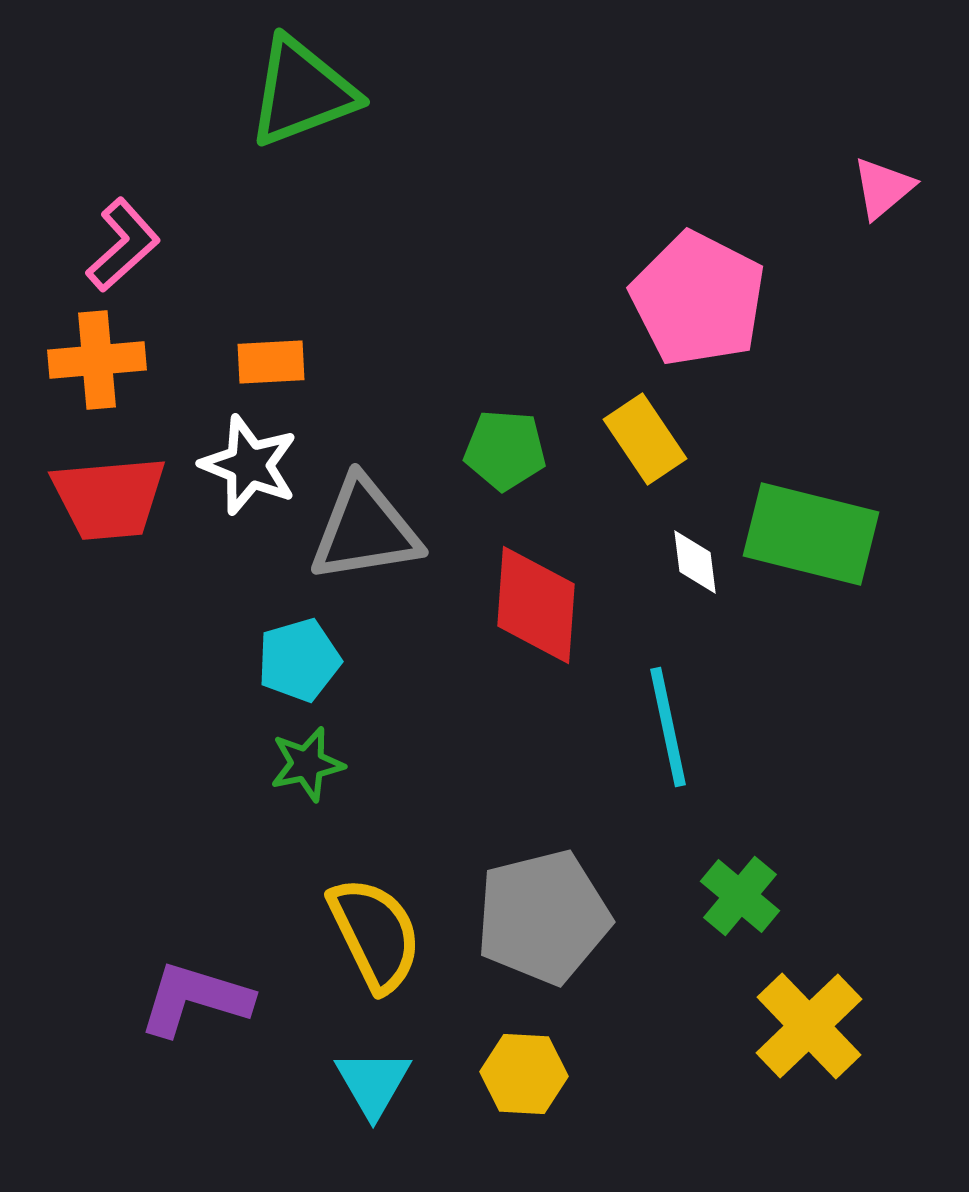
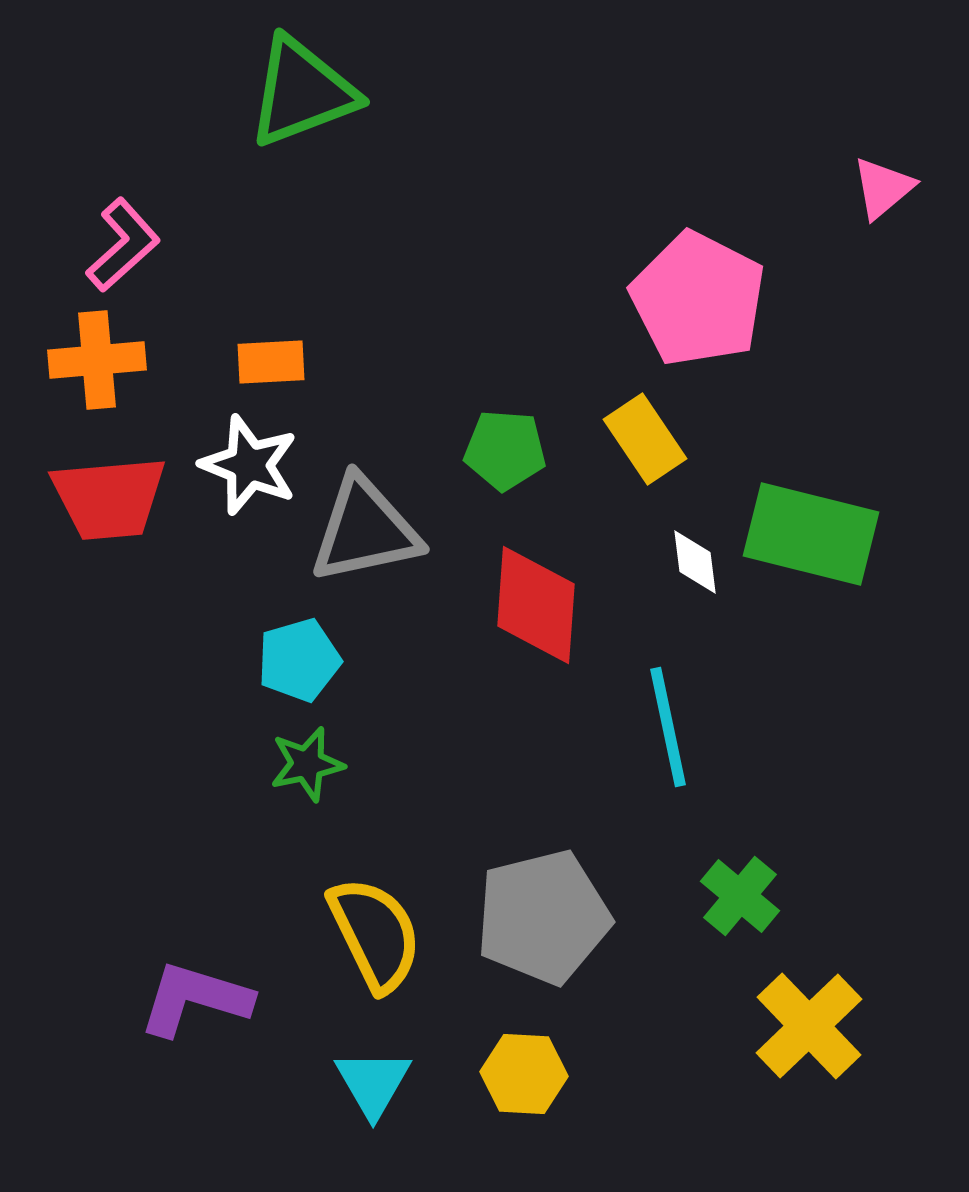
gray triangle: rotated 3 degrees counterclockwise
